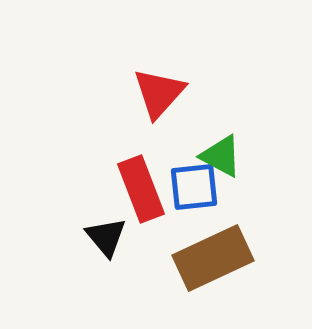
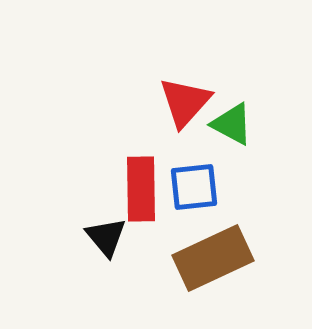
red triangle: moved 26 px right, 9 px down
green triangle: moved 11 px right, 32 px up
red rectangle: rotated 20 degrees clockwise
